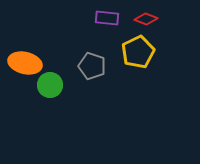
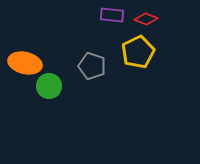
purple rectangle: moved 5 px right, 3 px up
green circle: moved 1 px left, 1 px down
